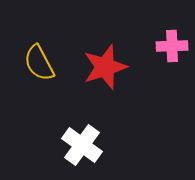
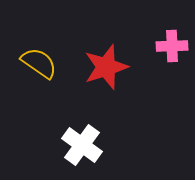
yellow semicircle: rotated 153 degrees clockwise
red star: moved 1 px right
